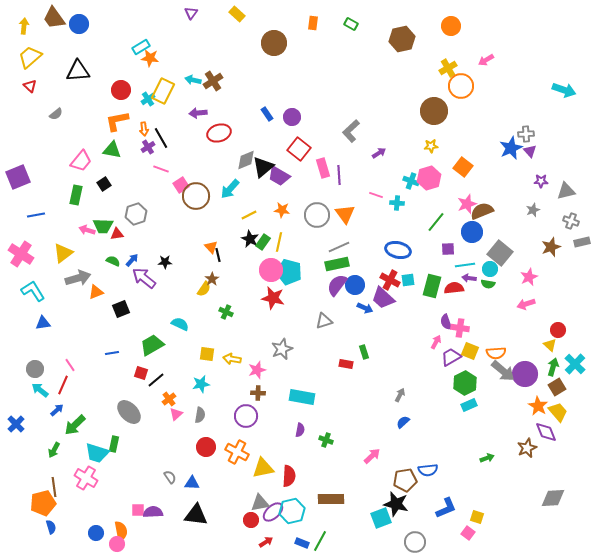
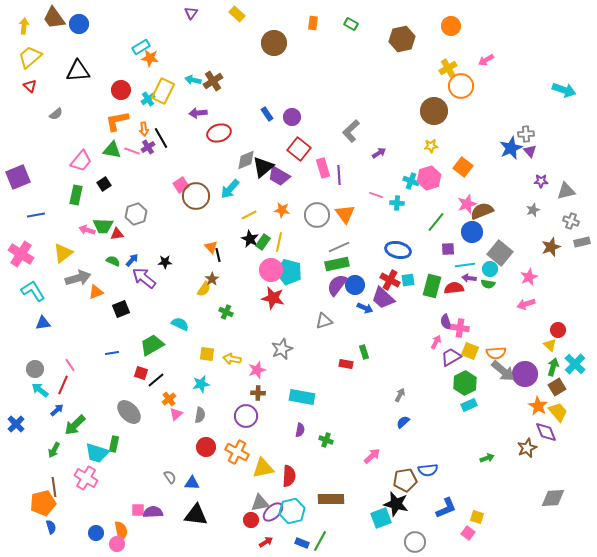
pink line at (161, 169): moved 29 px left, 18 px up
